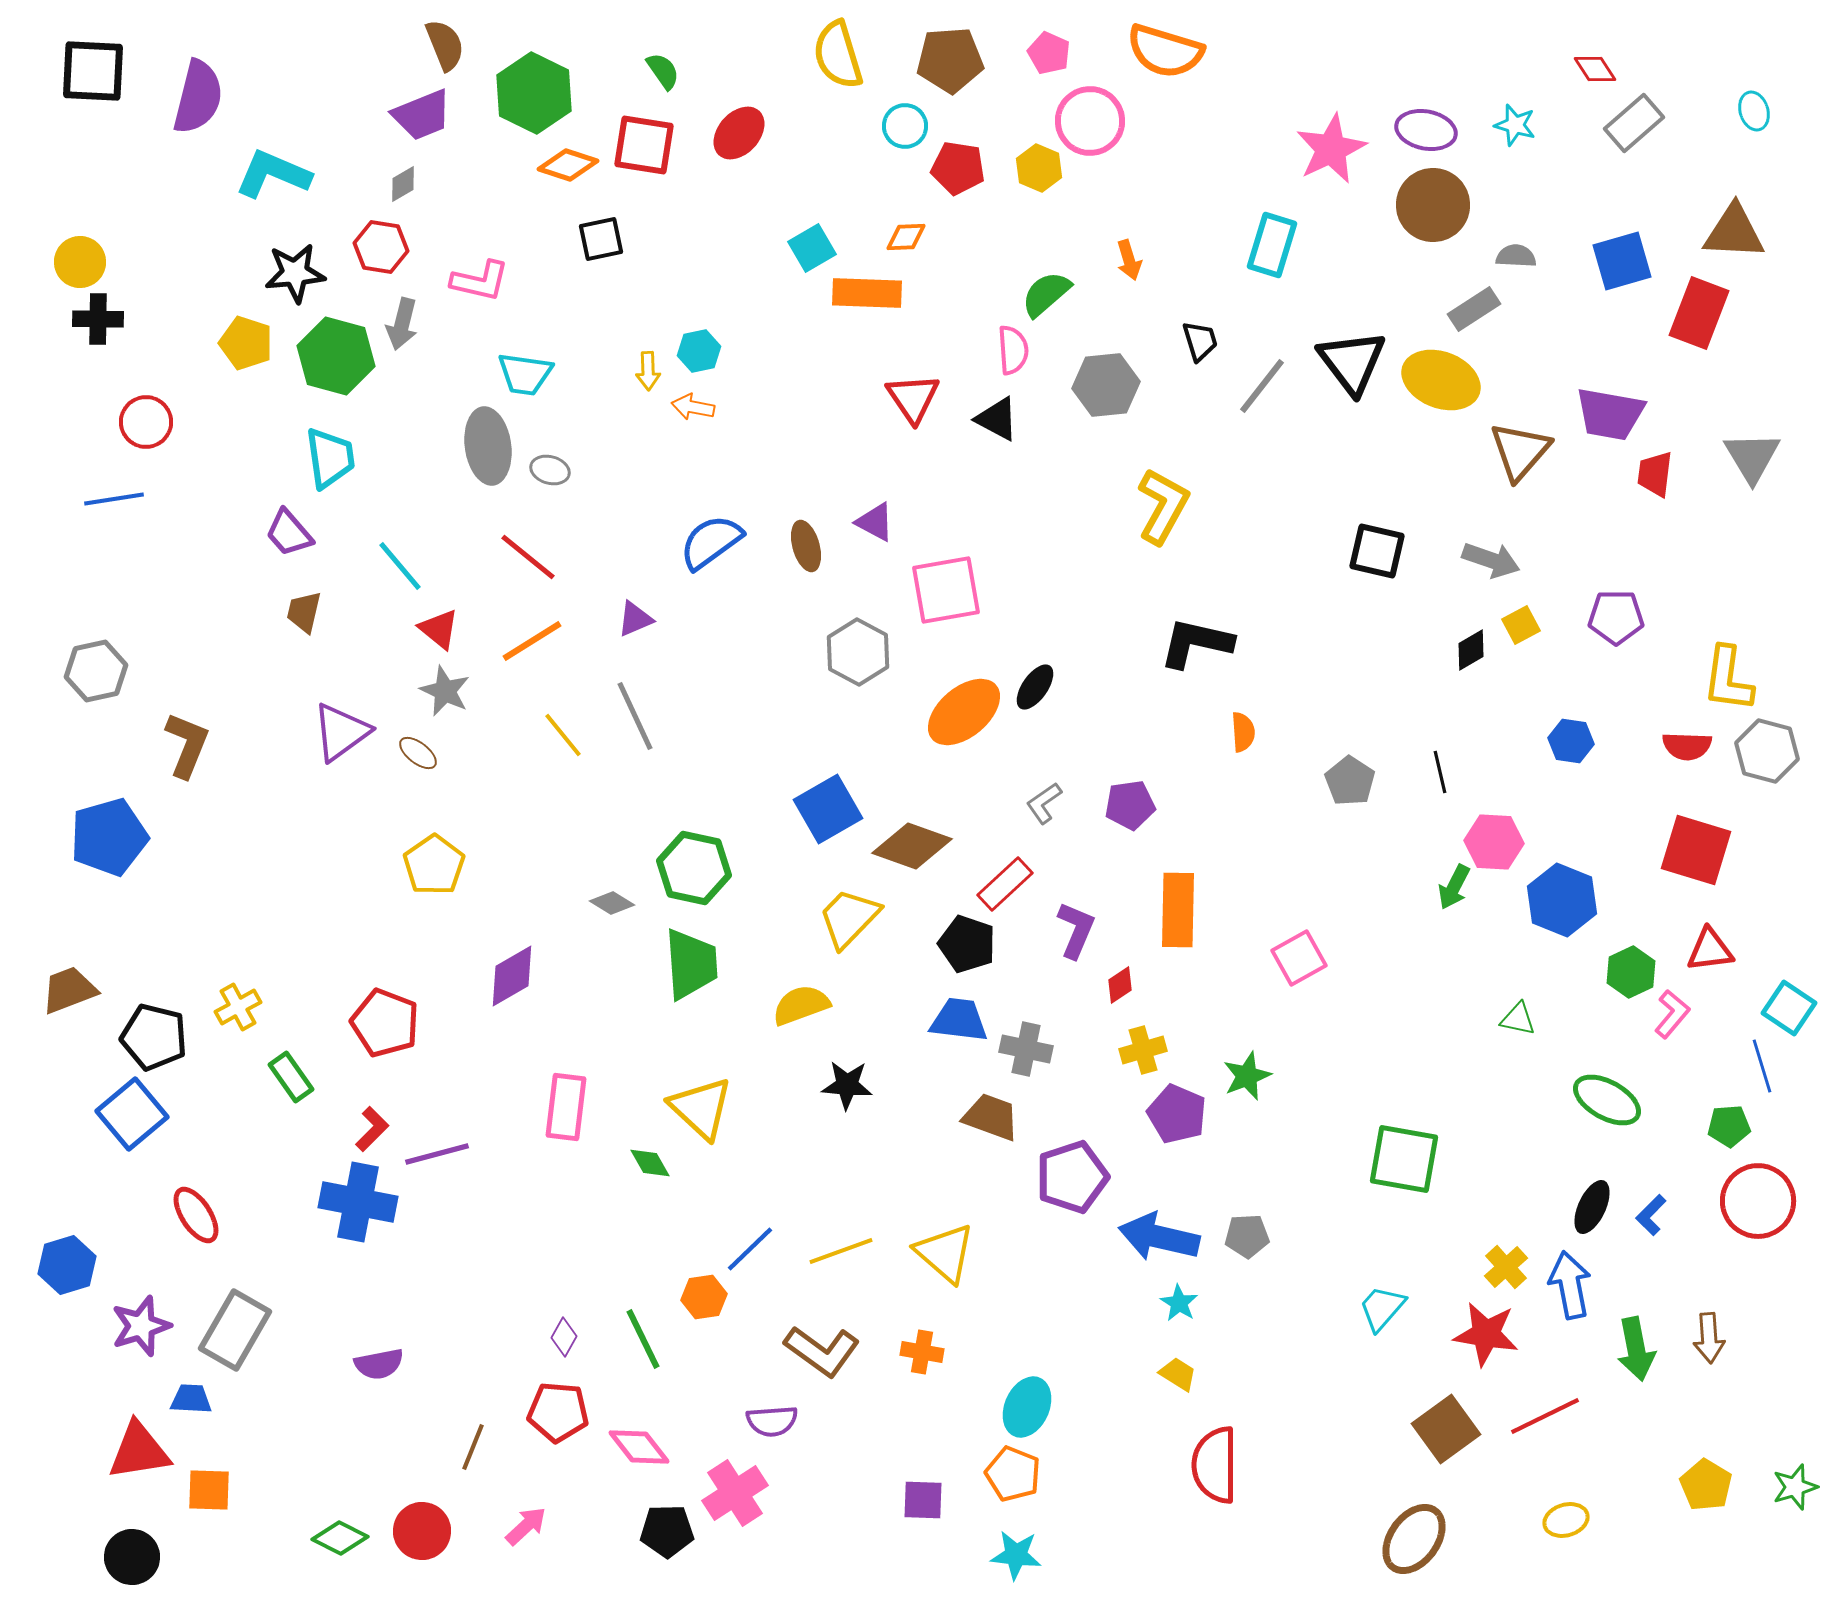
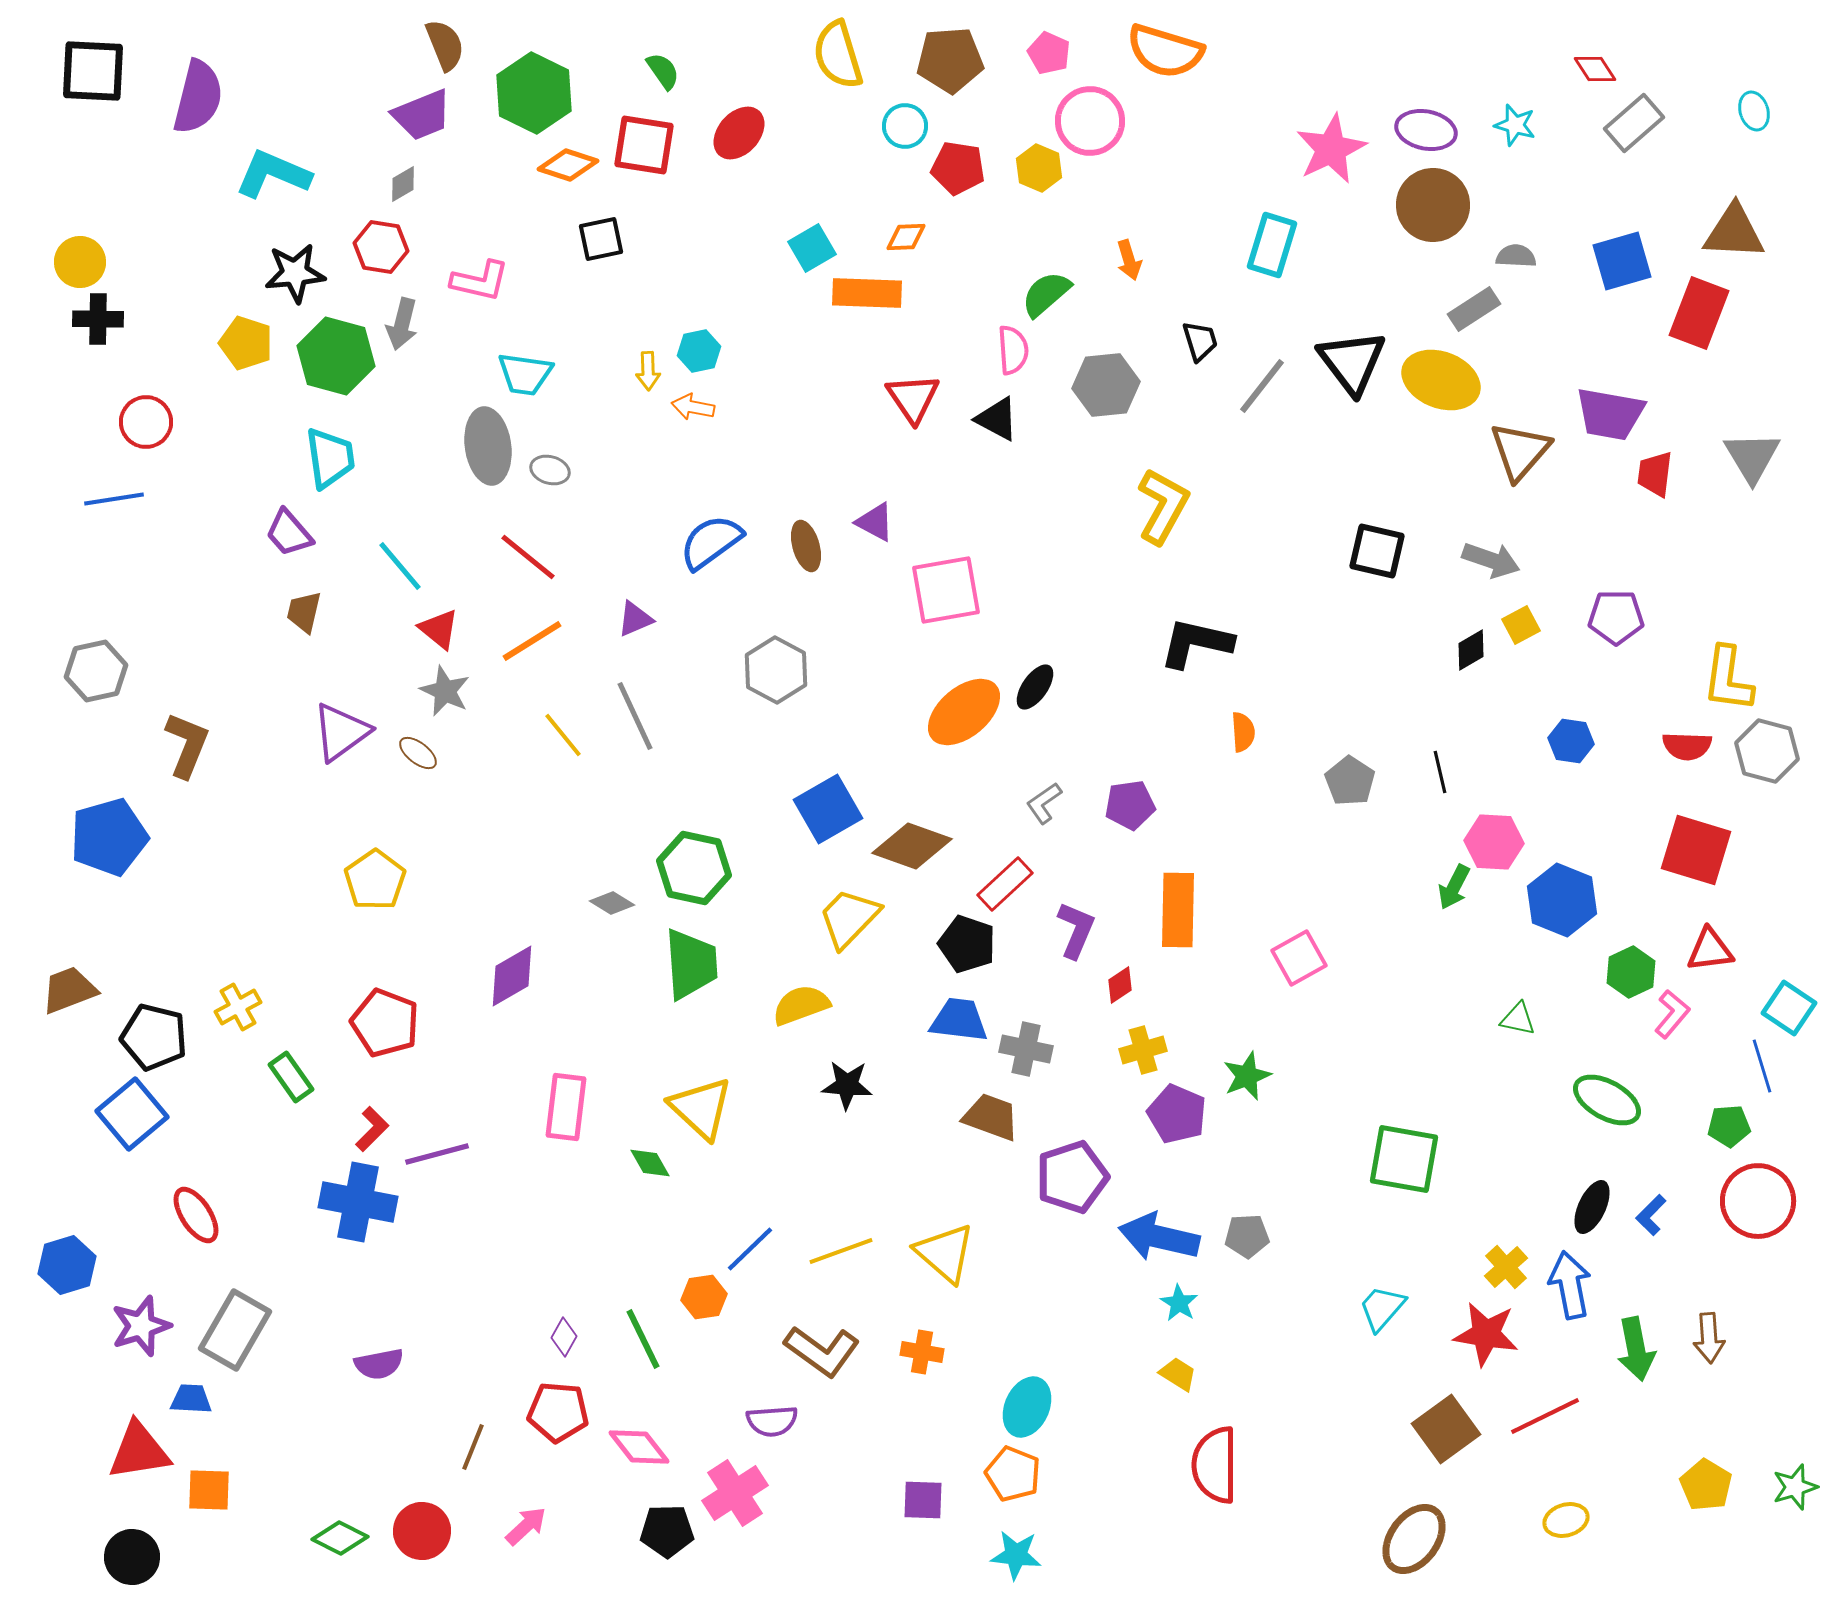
gray hexagon at (858, 652): moved 82 px left, 18 px down
yellow pentagon at (434, 865): moved 59 px left, 15 px down
